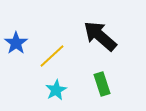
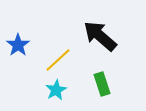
blue star: moved 2 px right, 2 px down
yellow line: moved 6 px right, 4 px down
